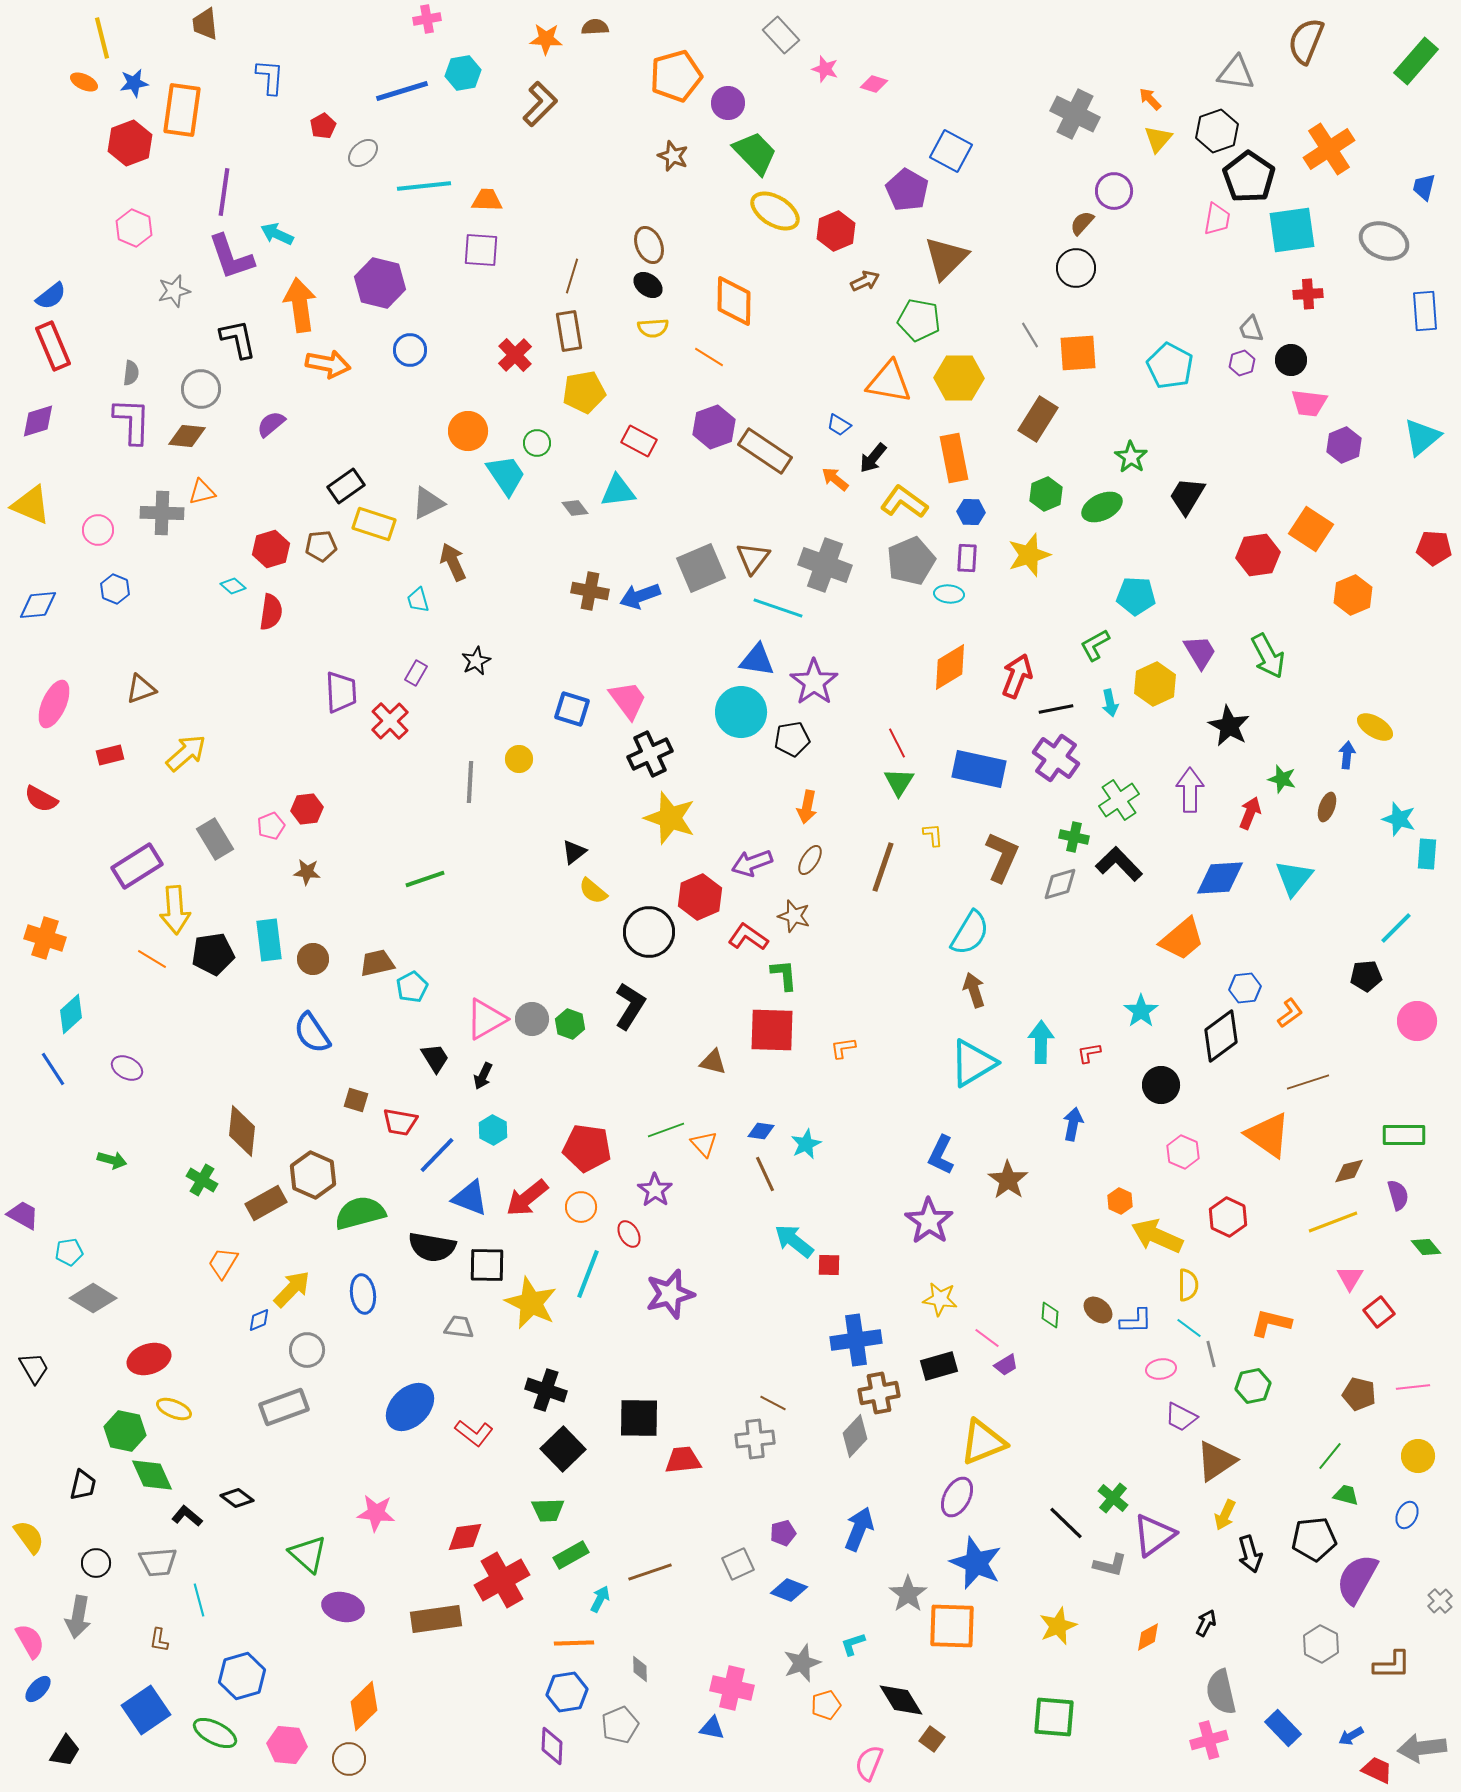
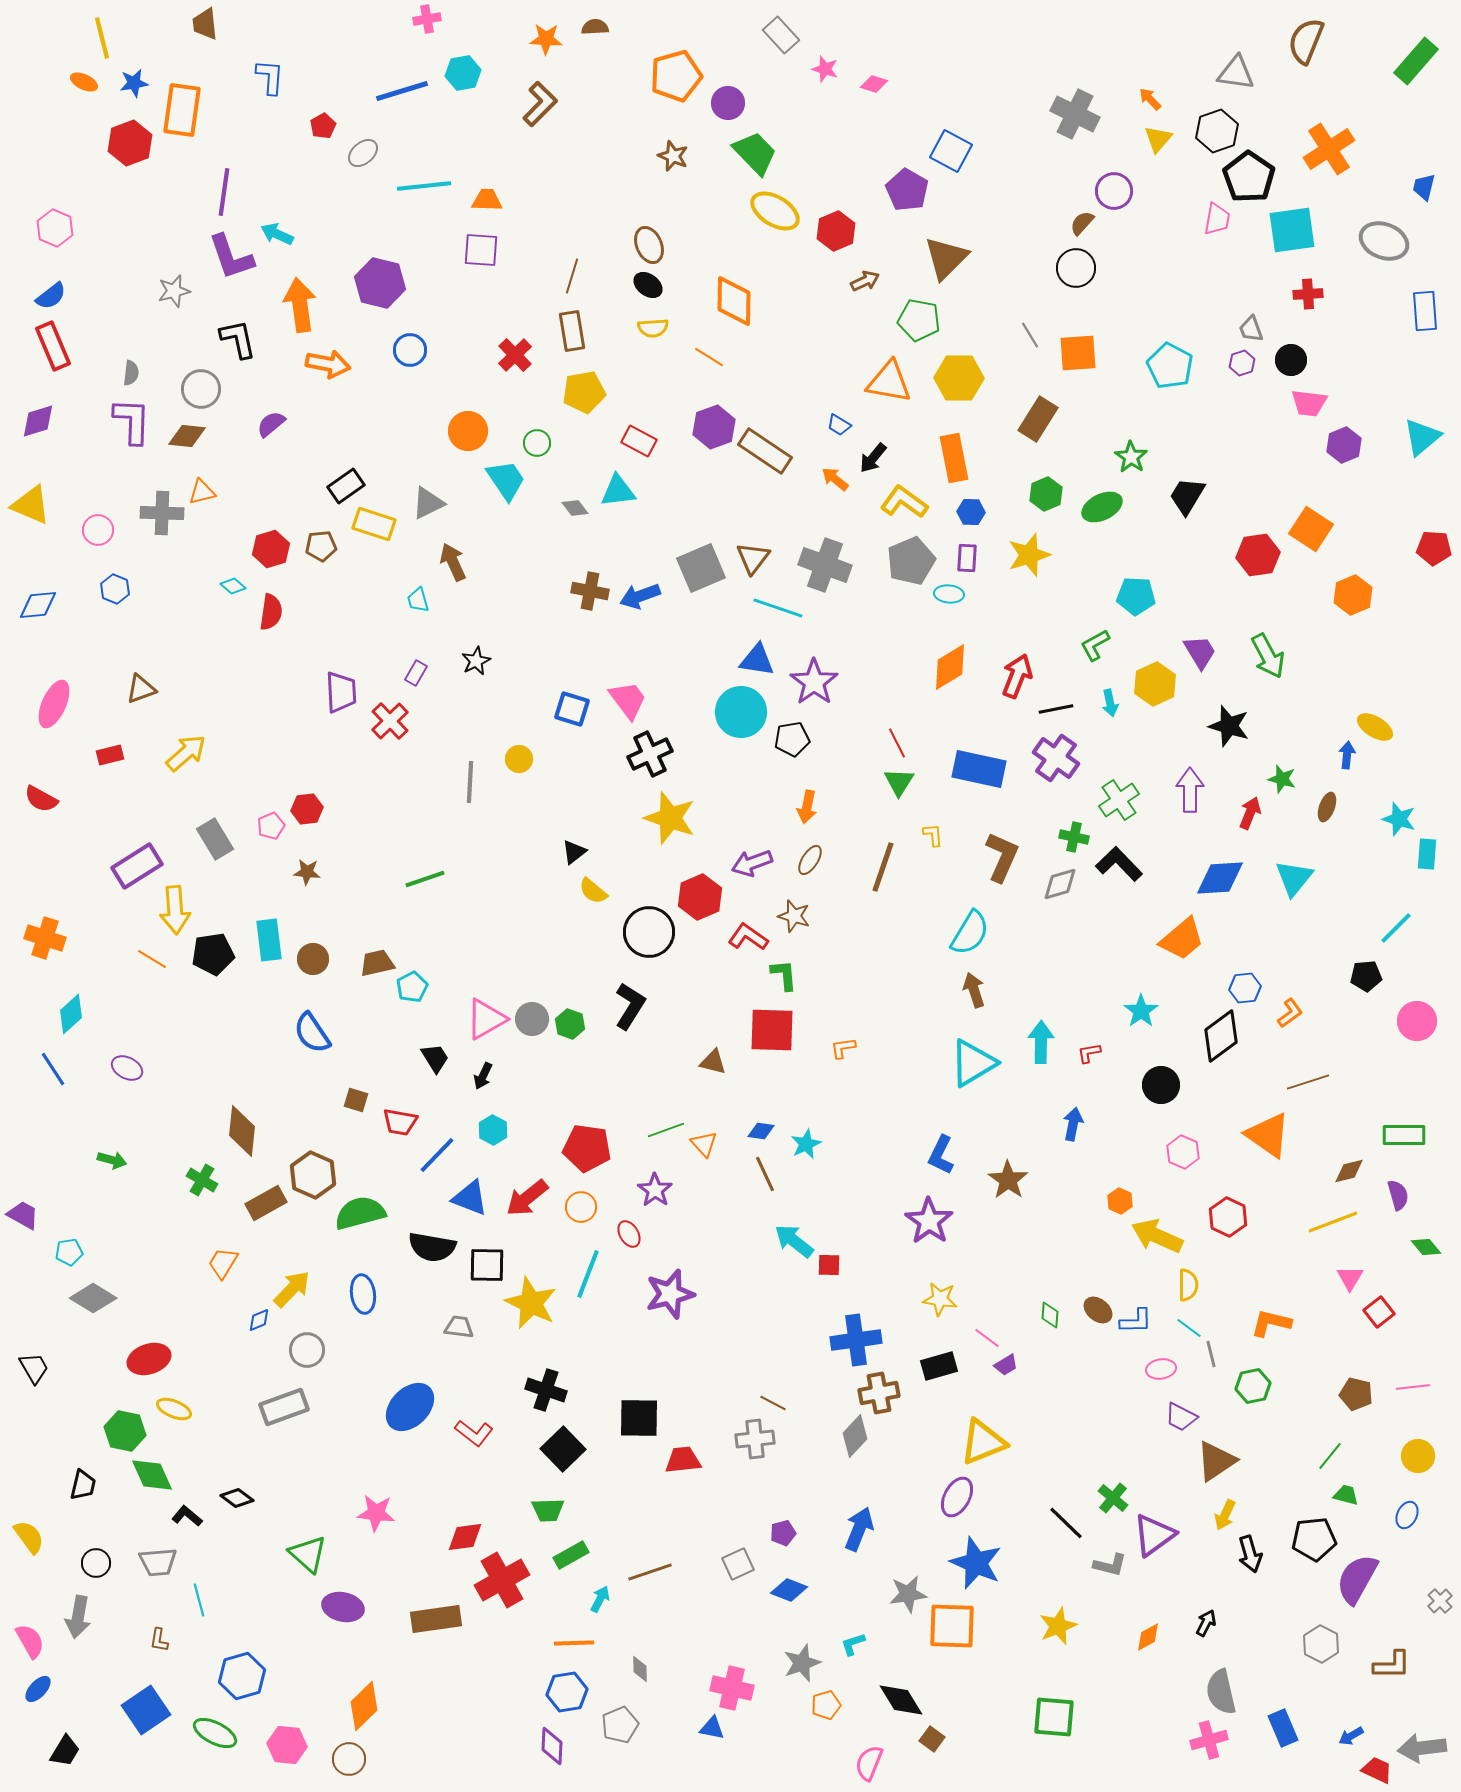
pink hexagon at (134, 228): moved 79 px left
brown rectangle at (569, 331): moved 3 px right
cyan trapezoid at (506, 475): moved 5 px down
black star at (1229, 726): rotated 12 degrees counterclockwise
brown pentagon at (1359, 1394): moved 3 px left
gray star at (908, 1594): rotated 27 degrees clockwise
blue rectangle at (1283, 1728): rotated 21 degrees clockwise
